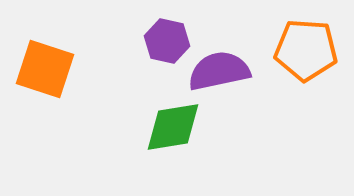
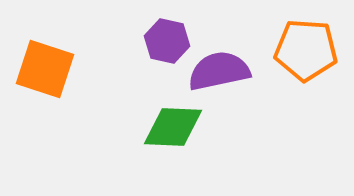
green diamond: rotated 12 degrees clockwise
